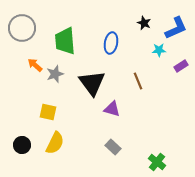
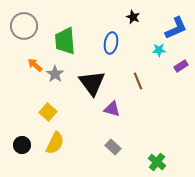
black star: moved 11 px left, 6 px up
gray circle: moved 2 px right, 2 px up
gray star: rotated 18 degrees counterclockwise
yellow square: rotated 30 degrees clockwise
